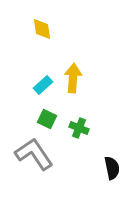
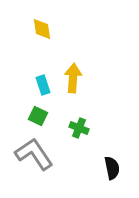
cyan rectangle: rotated 66 degrees counterclockwise
green square: moved 9 px left, 3 px up
